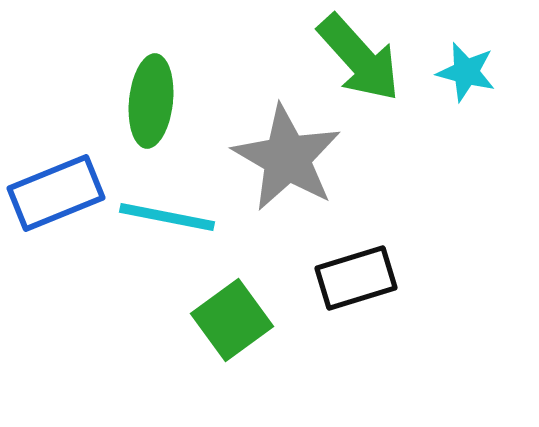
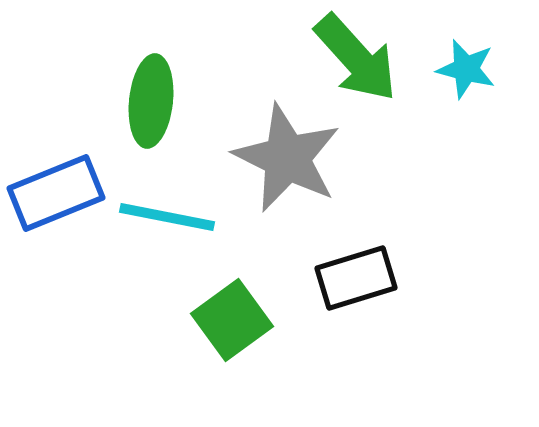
green arrow: moved 3 px left
cyan star: moved 3 px up
gray star: rotated 4 degrees counterclockwise
